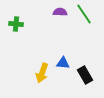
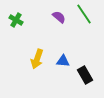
purple semicircle: moved 1 px left, 5 px down; rotated 40 degrees clockwise
green cross: moved 4 px up; rotated 24 degrees clockwise
blue triangle: moved 2 px up
yellow arrow: moved 5 px left, 14 px up
